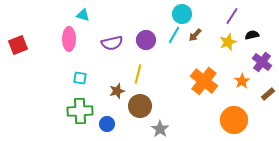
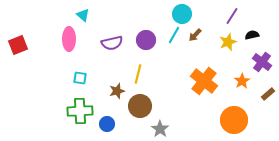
cyan triangle: rotated 24 degrees clockwise
